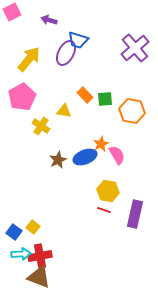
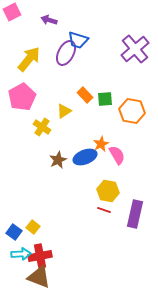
purple cross: moved 1 px down
yellow triangle: rotated 42 degrees counterclockwise
yellow cross: moved 1 px right, 1 px down
